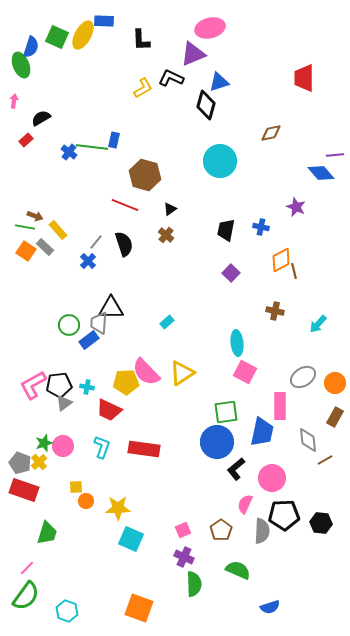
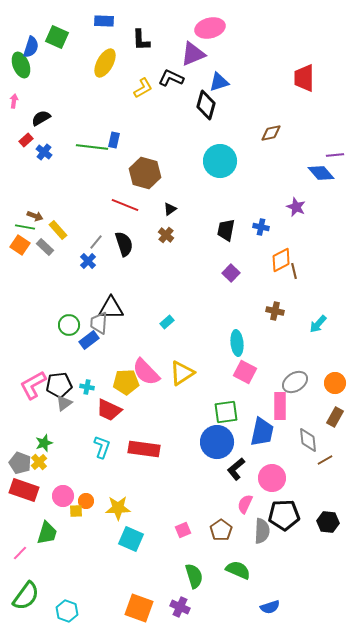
yellow ellipse at (83, 35): moved 22 px right, 28 px down
blue cross at (69, 152): moved 25 px left
brown hexagon at (145, 175): moved 2 px up
orange square at (26, 251): moved 6 px left, 6 px up
gray ellipse at (303, 377): moved 8 px left, 5 px down
pink circle at (63, 446): moved 50 px down
yellow square at (76, 487): moved 24 px down
black hexagon at (321, 523): moved 7 px right, 1 px up
purple cross at (184, 557): moved 4 px left, 50 px down
pink line at (27, 568): moved 7 px left, 15 px up
green semicircle at (194, 584): moved 8 px up; rotated 15 degrees counterclockwise
